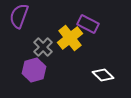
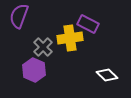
yellow cross: rotated 30 degrees clockwise
purple hexagon: rotated 20 degrees counterclockwise
white diamond: moved 4 px right
